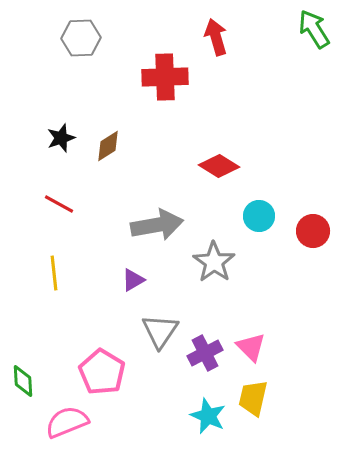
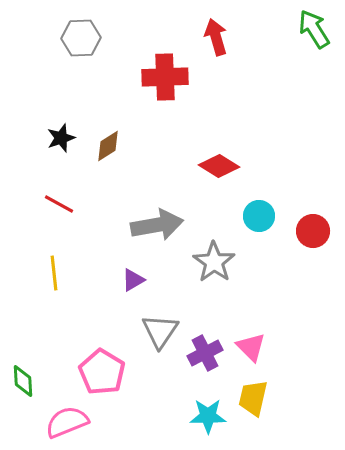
cyan star: rotated 24 degrees counterclockwise
